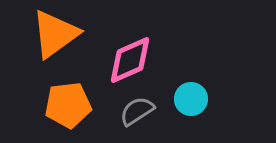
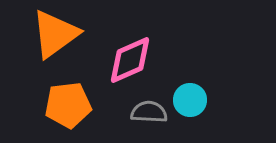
cyan circle: moved 1 px left, 1 px down
gray semicircle: moved 12 px right, 1 px down; rotated 36 degrees clockwise
